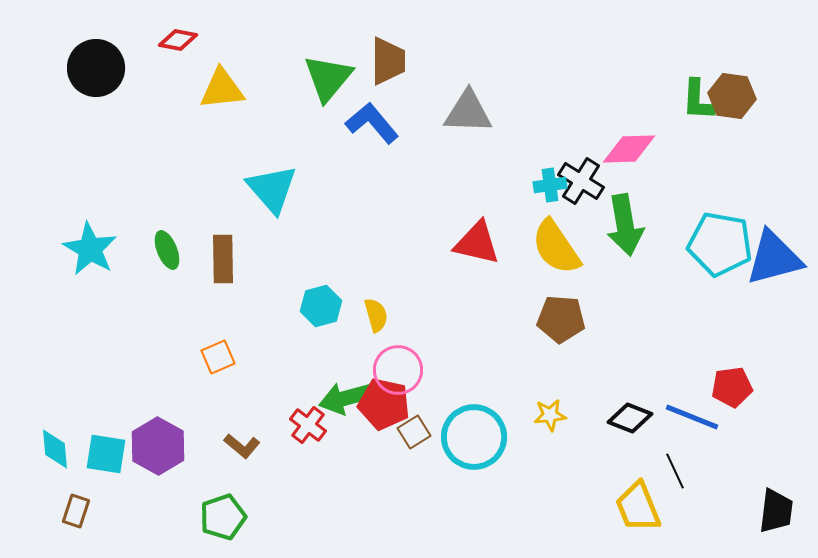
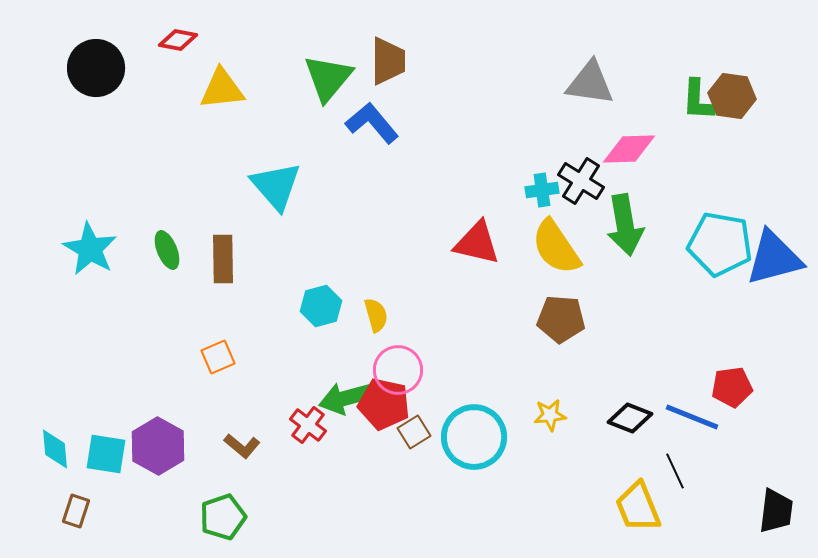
gray triangle at (468, 112): moved 122 px right, 29 px up; rotated 6 degrees clockwise
cyan cross at (550, 185): moved 8 px left, 5 px down
cyan triangle at (272, 189): moved 4 px right, 3 px up
